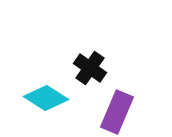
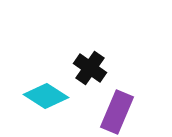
cyan diamond: moved 2 px up
